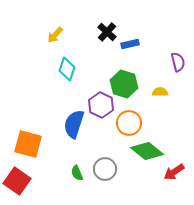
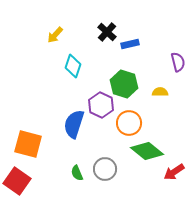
cyan diamond: moved 6 px right, 3 px up
